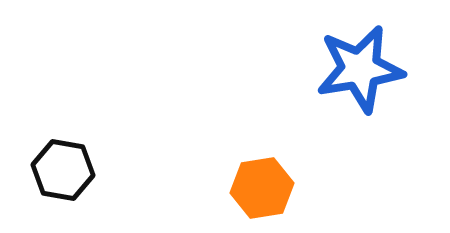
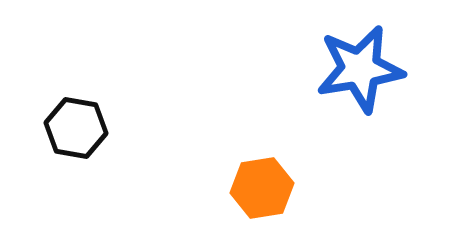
black hexagon: moved 13 px right, 42 px up
